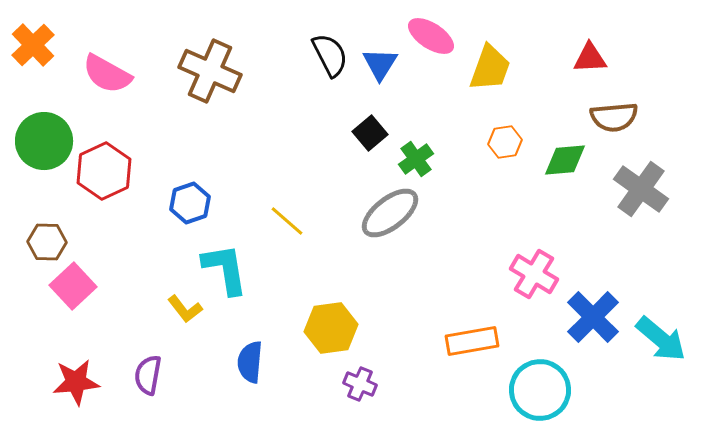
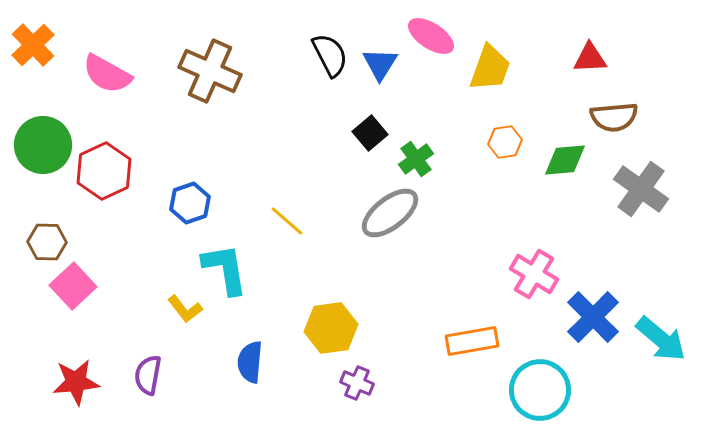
green circle: moved 1 px left, 4 px down
purple cross: moved 3 px left, 1 px up
